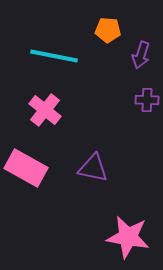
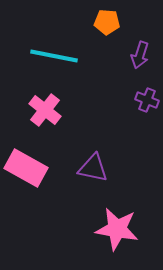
orange pentagon: moved 1 px left, 8 px up
purple arrow: moved 1 px left
purple cross: rotated 20 degrees clockwise
pink star: moved 11 px left, 8 px up
